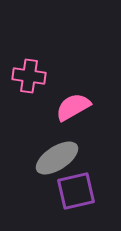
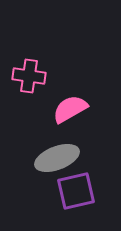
pink semicircle: moved 3 px left, 2 px down
gray ellipse: rotated 12 degrees clockwise
